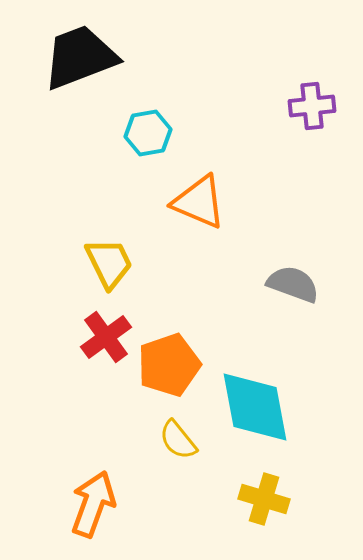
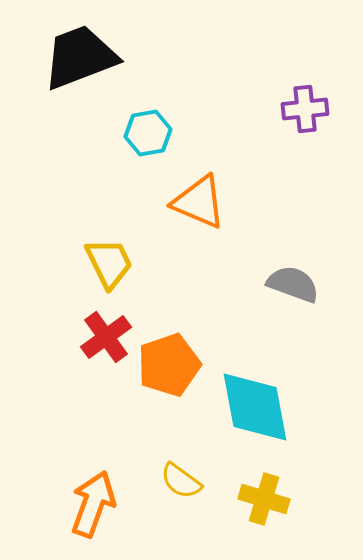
purple cross: moved 7 px left, 3 px down
yellow semicircle: moved 3 px right, 41 px down; rotated 15 degrees counterclockwise
